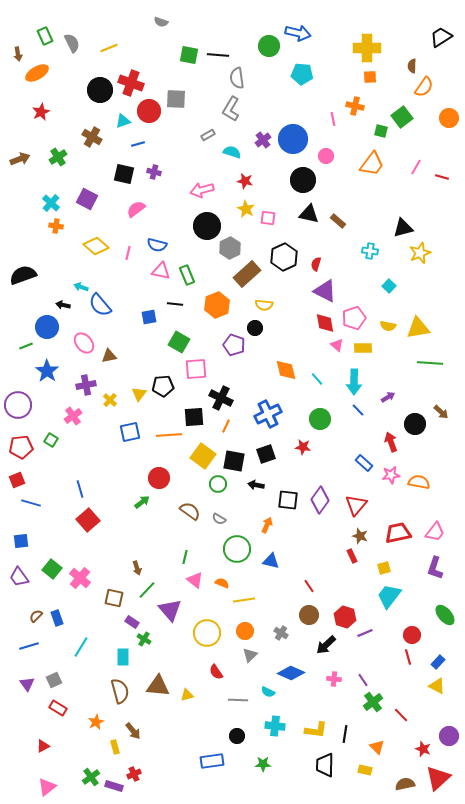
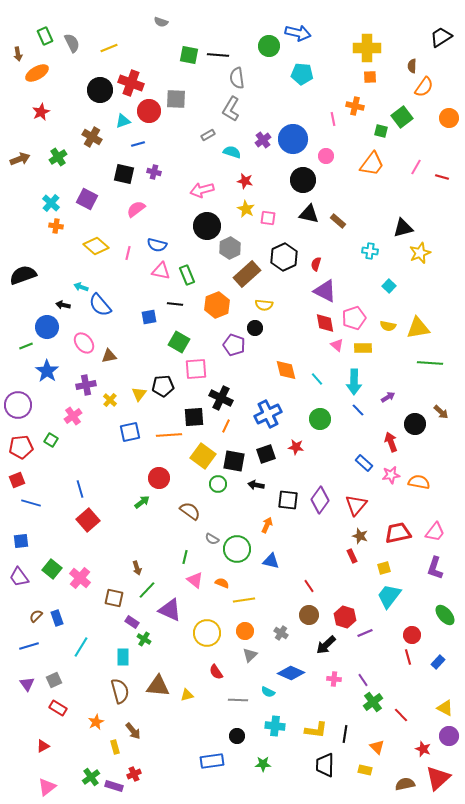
red star at (303, 447): moved 7 px left
gray semicircle at (219, 519): moved 7 px left, 20 px down
purple triangle at (170, 610): rotated 25 degrees counterclockwise
yellow triangle at (437, 686): moved 8 px right, 22 px down
